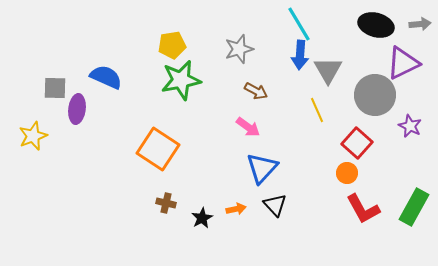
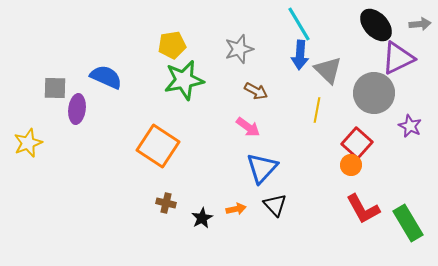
black ellipse: rotated 32 degrees clockwise
purple triangle: moved 5 px left, 5 px up
gray triangle: rotated 16 degrees counterclockwise
green star: moved 3 px right
gray circle: moved 1 px left, 2 px up
yellow line: rotated 35 degrees clockwise
yellow star: moved 5 px left, 7 px down
orange square: moved 3 px up
orange circle: moved 4 px right, 8 px up
green rectangle: moved 6 px left, 16 px down; rotated 60 degrees counterclockwise
